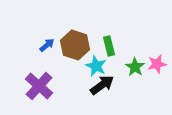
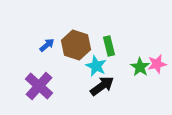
brown hexagon: moved 1 px right
green star: moved 5 px right
black arrow: moved 1 px down
